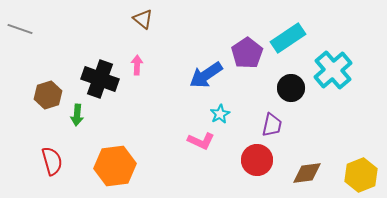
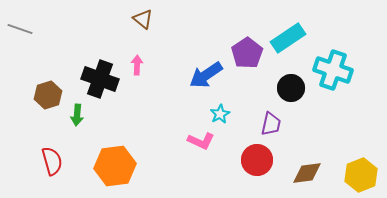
cyan cross: rotated 30 degrees counterclockwise
purple trapezoid: moved 1 px left, 1 px up
